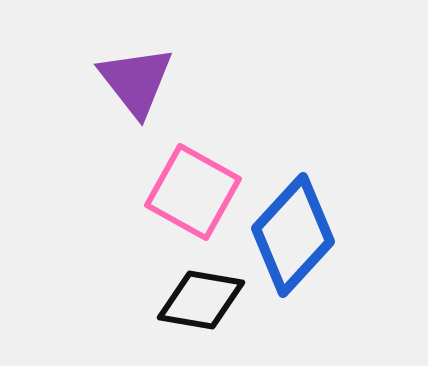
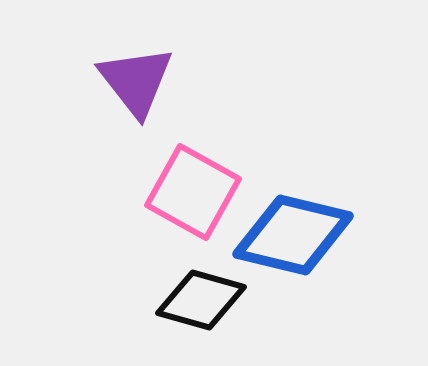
blue diamond: rotated 61 degrees clockwise
black diamond: rotated 6 degrees clockwise
